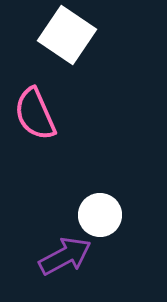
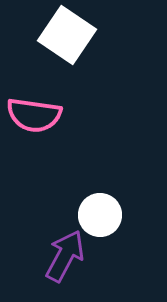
pink semicircle: moved 1 px left, 1 px down; rotated 58 degrees counterclockwise
purple arrow: rotated 34 degrees counterclockwise
